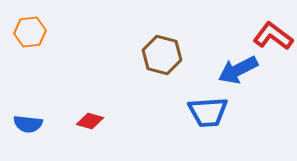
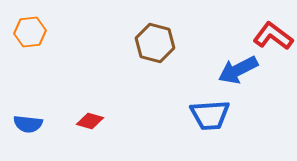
brown hexagon: moved 7 px left, 12 px up
blue trapezoid: moved 2 px right, 3 px down
